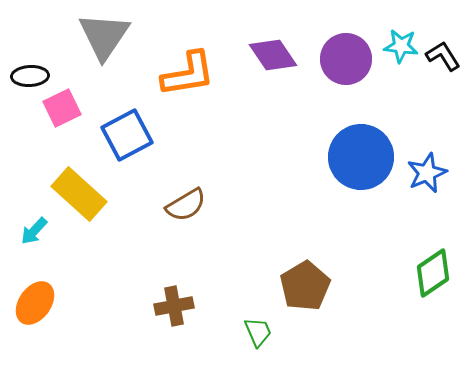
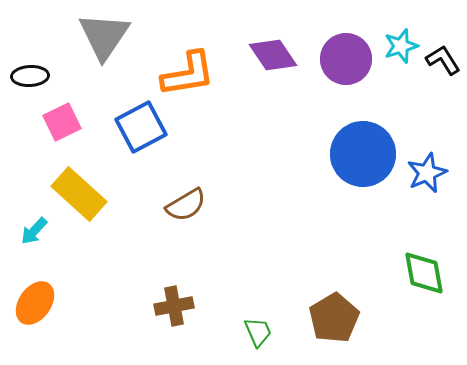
cyan star: rotated 24 degrees counterclockwise
black L-shape: moved 4 px down
pink square: moved 14 px down
blue square: moved 14 px right, 8 px up
blue circle: moved 2 px right, 3 px up
green diamond: moved 9 px left; rotated 66 degrees counterclockwise
brown pentagon: moved 29 px right, 32 px down
